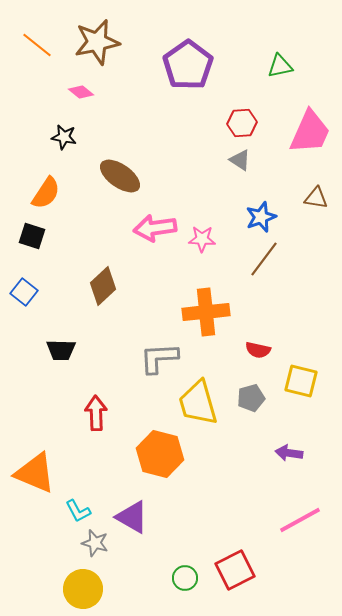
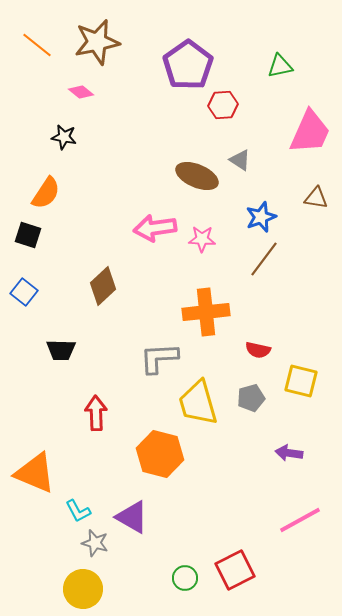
red hexagon: moved 19 px left, 18 px up
brown ellipse: moved 77 px right; rotated 12 degrees counterclockwise
black square: moved 4 px left, 1 px up
